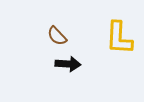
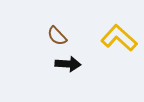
yellow L-shape: rotated 129 degrees clockwise
